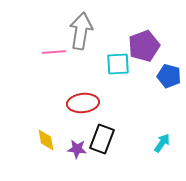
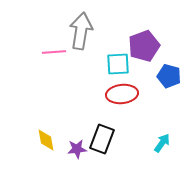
red ellipse: moved 39 px right, 9 px up
purple star: rotated 12 degrees counterclockwise
